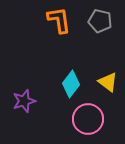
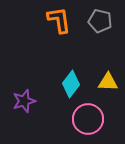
yellow triangle: rotated 35 degrees counterclockwise
